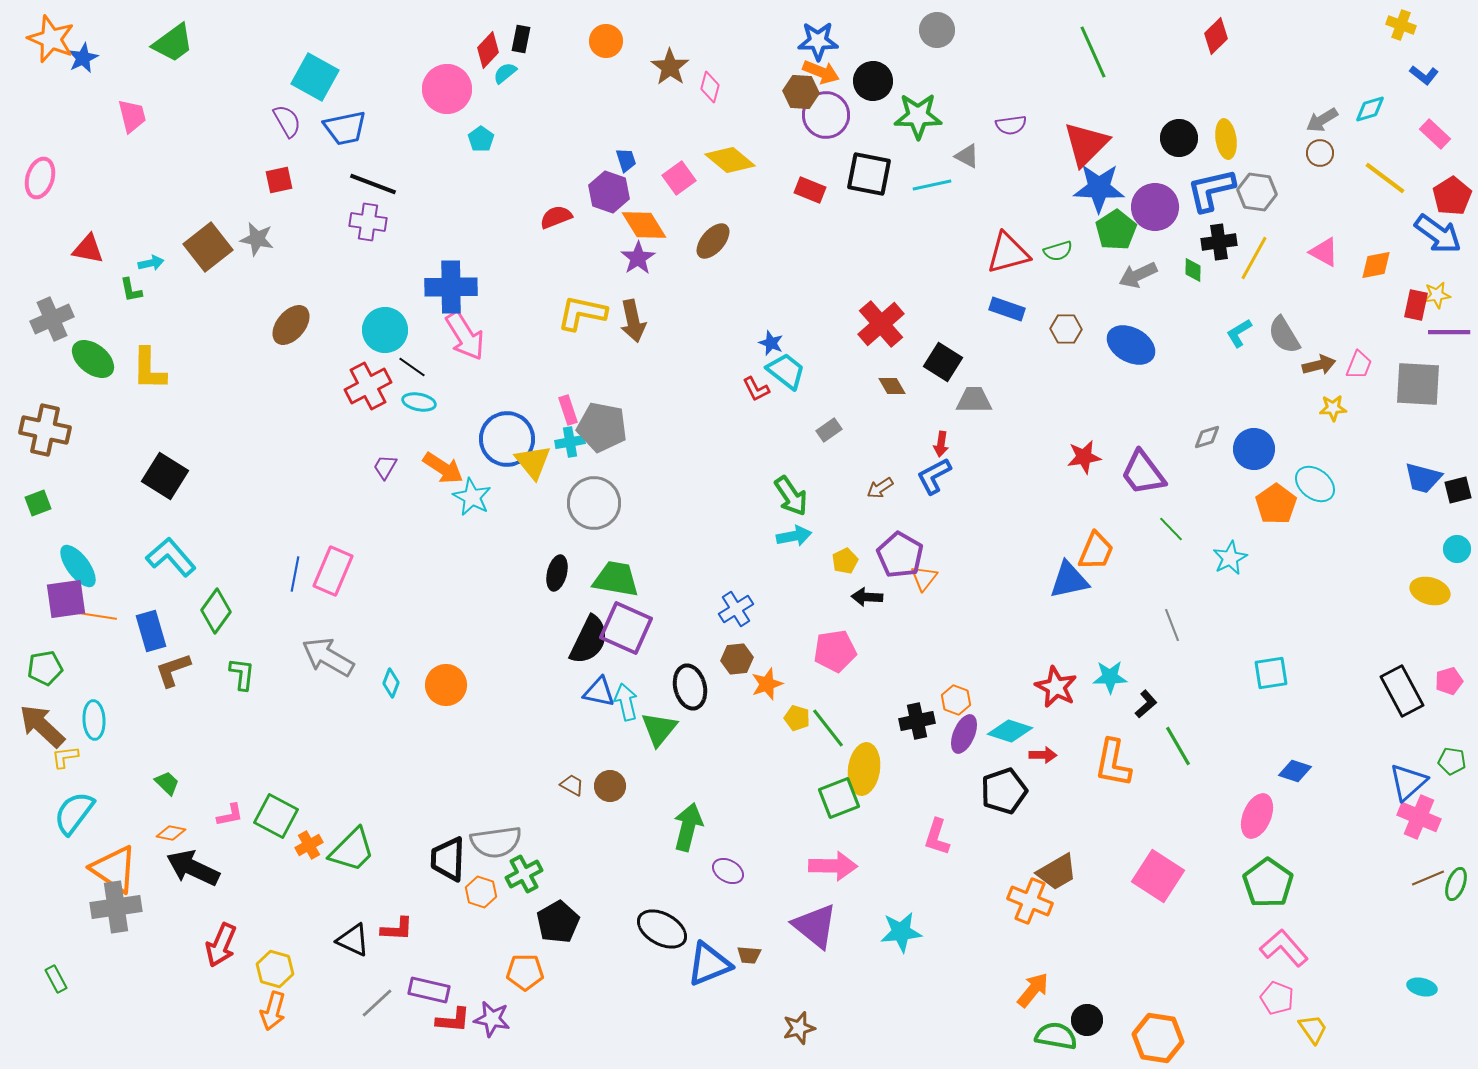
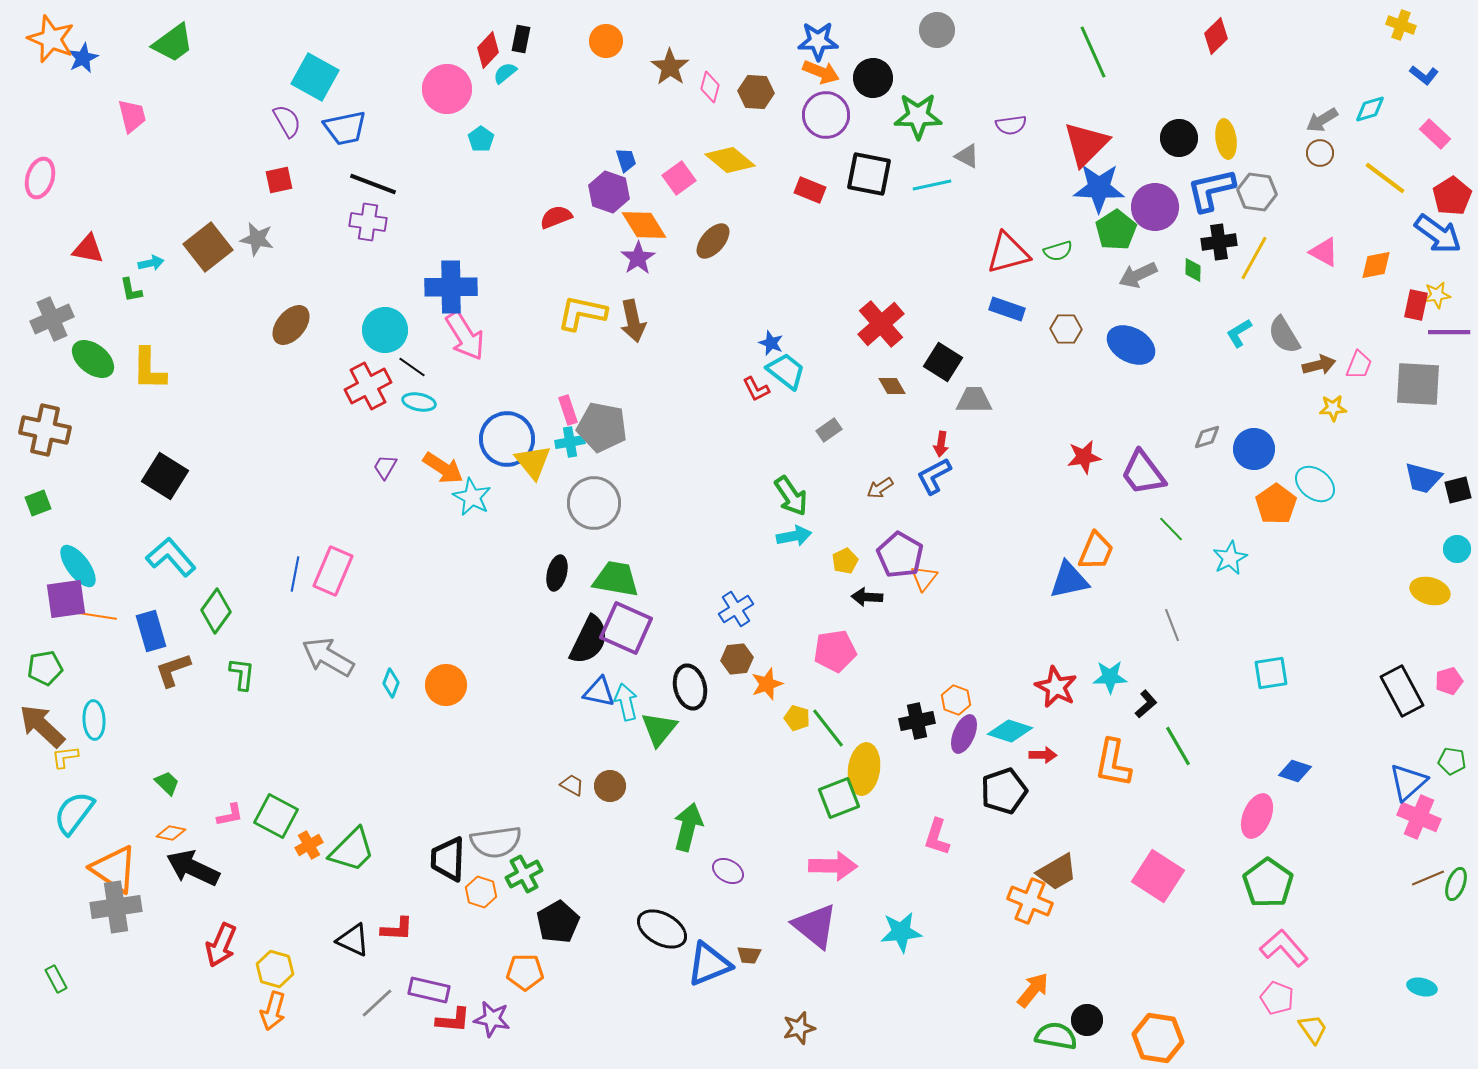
black circle at (873, 81): moved 3 px up
brown hexagon at (801, 92): moved 45 px left
